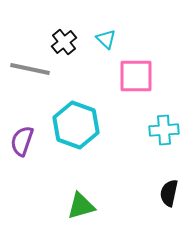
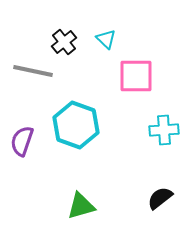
gray line: moved 3 px right, 2 px down
black semicircle: moved 9 px left, 5 px down; rotated 40 degrees clockwise
